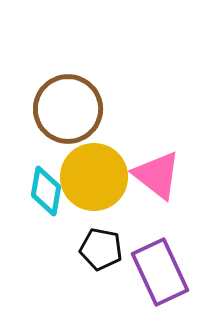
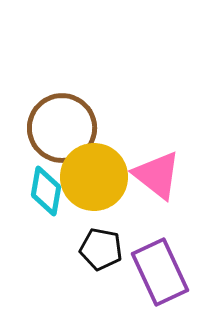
brown circle: moved 6 px left, 19 px down
